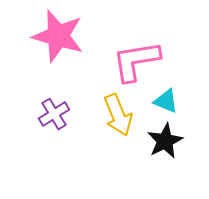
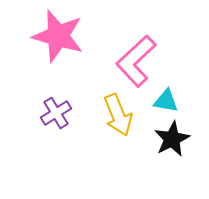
pink L-shape: rotated 34 degrees counterclockwise
cyan triangle: rotated 12 degrees counterclockwise
purple cross: moved 2 px right, 1 px up
black star: moved 7 px right, 2 px up
